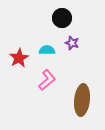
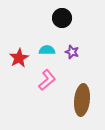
purple star: moved 9 px down
